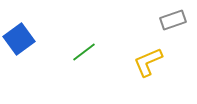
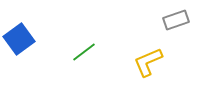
gray rectangle: moved 3 px right
